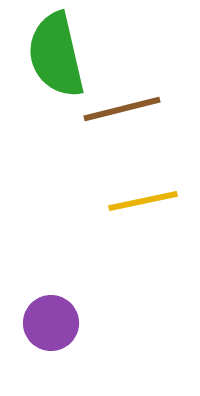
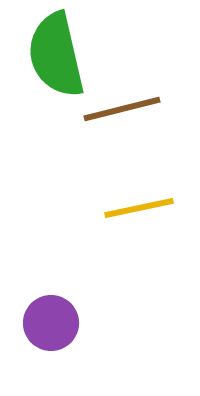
yellow line: moved 4 px left, 7 px down
